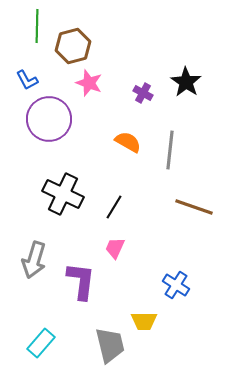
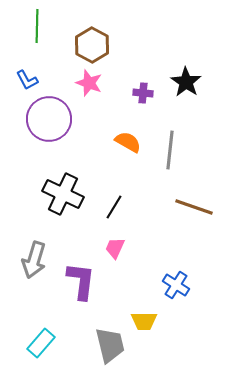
brown hexagon: moved 19 px right, 1 px up; rotated 16 degrees counterclockwise
purple cross: rotated 24 degrees counterclockwise
